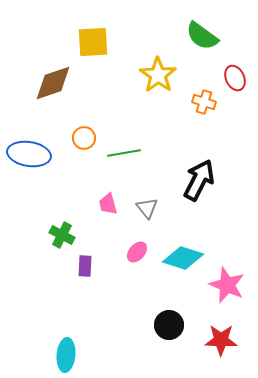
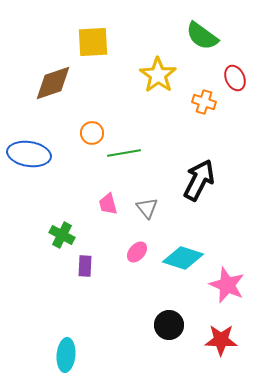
orange circle: moved 8 px right, 5 px up
